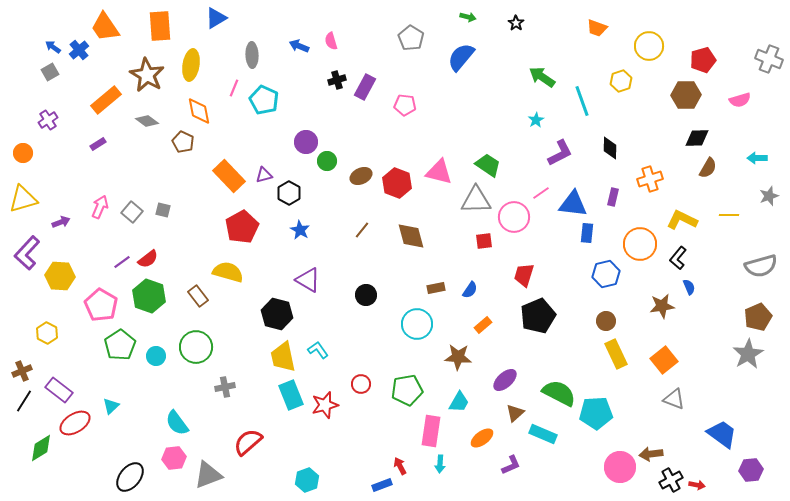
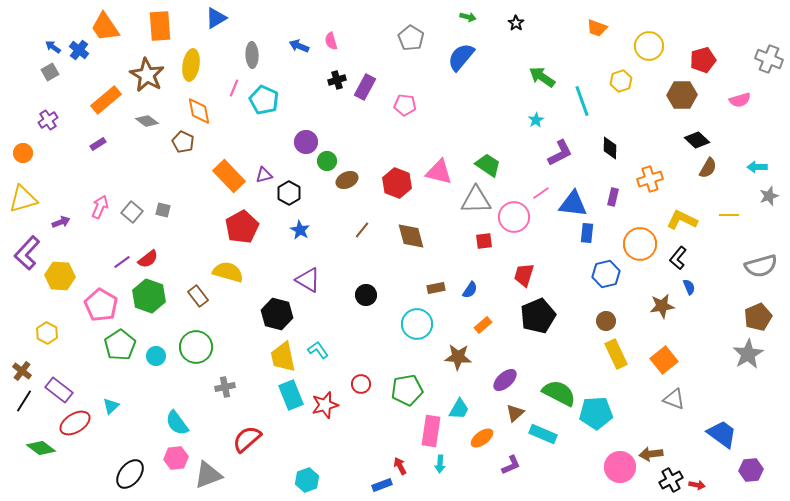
blue cross at (79, 50): rotated 12 degrees counterclockwise
brown hexagon at (686, 95): moved 4 px left
black diamond at (697, 138): moved 2 px down; rotated 45 degrees clockwise
cyan arrow at (757, 158): moved 9 px down
brown ellipse at (361, 176): moved 14 px left, 4 px down
brown cross at (22, 371): rotated 30 degrees counterclockwise
cyan trapezoid at (459, 402): moved 7 px down
red semicircle at (248, 442): moved 1 px left, 3 px up
green diamond at (41, 448): rotated 68 degrees clockwise
pink hexagon at (174, 458): moved 2 px right
black ellipse at (130, 477): moved 3 px up
